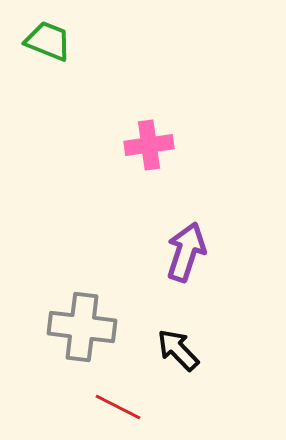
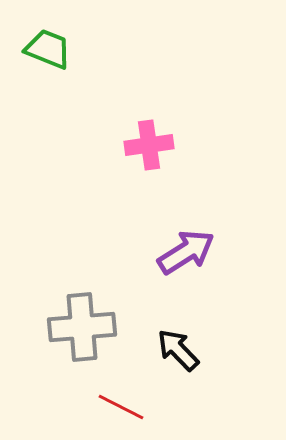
green trapezoid: moved 8 px down
purple arrow: rotated 40 degrees clockwise
gray cross: rotated 12 degrees counterclockwise
red line: moved 3 px right
